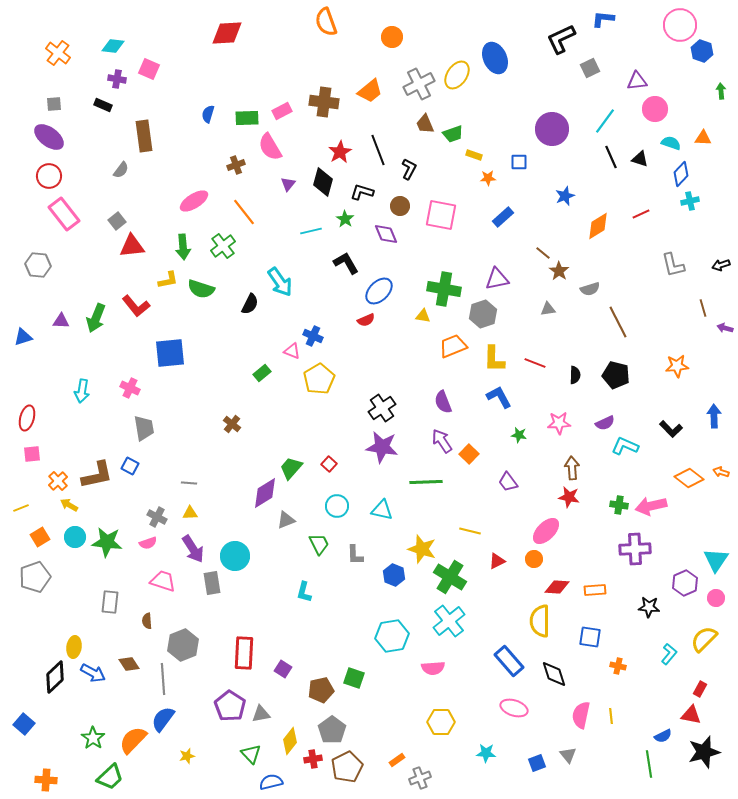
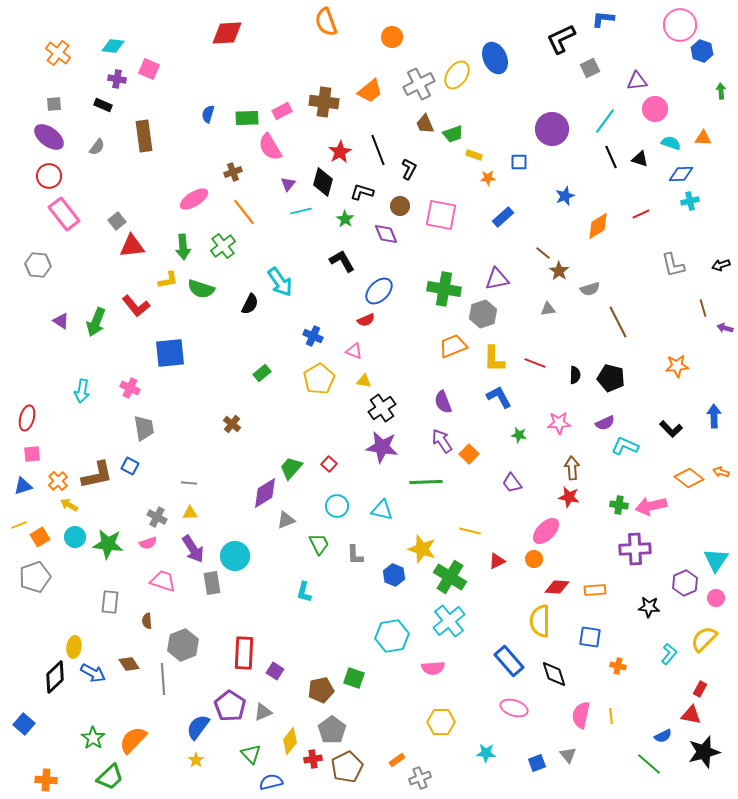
brown cross at (236, 165): moved 3 px left, 7 px down
gray semicircle at (121, 170): moved 24 px left, 23 px up
blue diamond at (681, 174): rotated 45 degrees clockwise
pink ellipse at (194, 201): moved 2 px up
cyan line at (311, 231): moved 10 px left, 20 px up
black L-shape at (346, 263): moved 4 px left, 2 px up
yellow triangle at (423, 316): moved 59 px left, 65 px down
green arrow at (96, 318): moved 4 px down
purple triangle at (61, 321): rotated 30 degrees clockwise
blue triangle at (23, 337): moved 149 px down
pink triangle at (292, 351): moved 62 px right
black pentagon at (616, 375): moved 5 px left, 3 px down
purple trapezoid at (508, 482): moved 4 px right, 1 px down
yellow line at (21, 508): moved 2 px left, 17 px down
green star at (107, 542): moved 1 px right, 2 px down
purple square at (283, 669): moved 8 px left, 2 px down
gray triangle at (261, 714): moved 2 px right, 2 px up; rotated 12 degrees counterclockwise
blue semicircle at (163, 719): moved 35 px right, 8 px down
yellow star at (187, 756): moved 9 px right, 4 px down; rotated 21 degrees counterclockwise
green line at (649, 764): rotated 40 degrees counterclockwise
